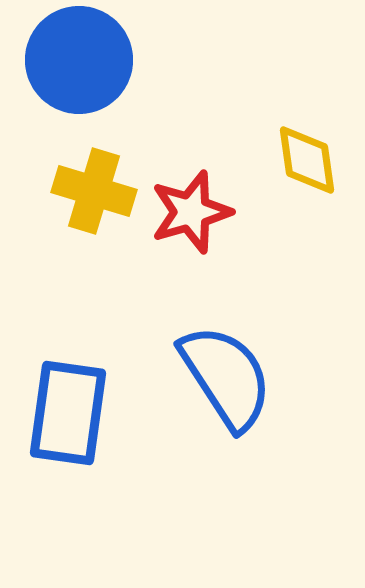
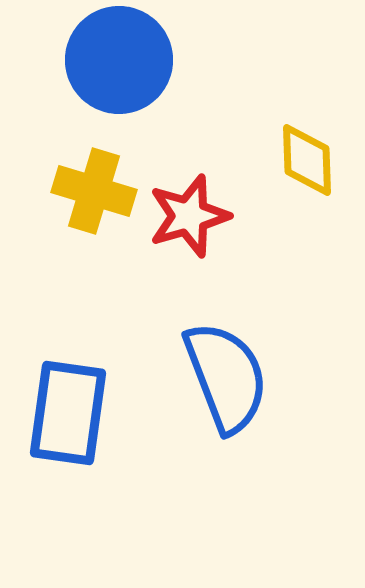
blue circle: moved 40 px right
yellow diamond: rotated 6 degrees clockwise
red star: moved 2 px left, 4 px down
blue semicircle: rotated 12 degrees clockwise
